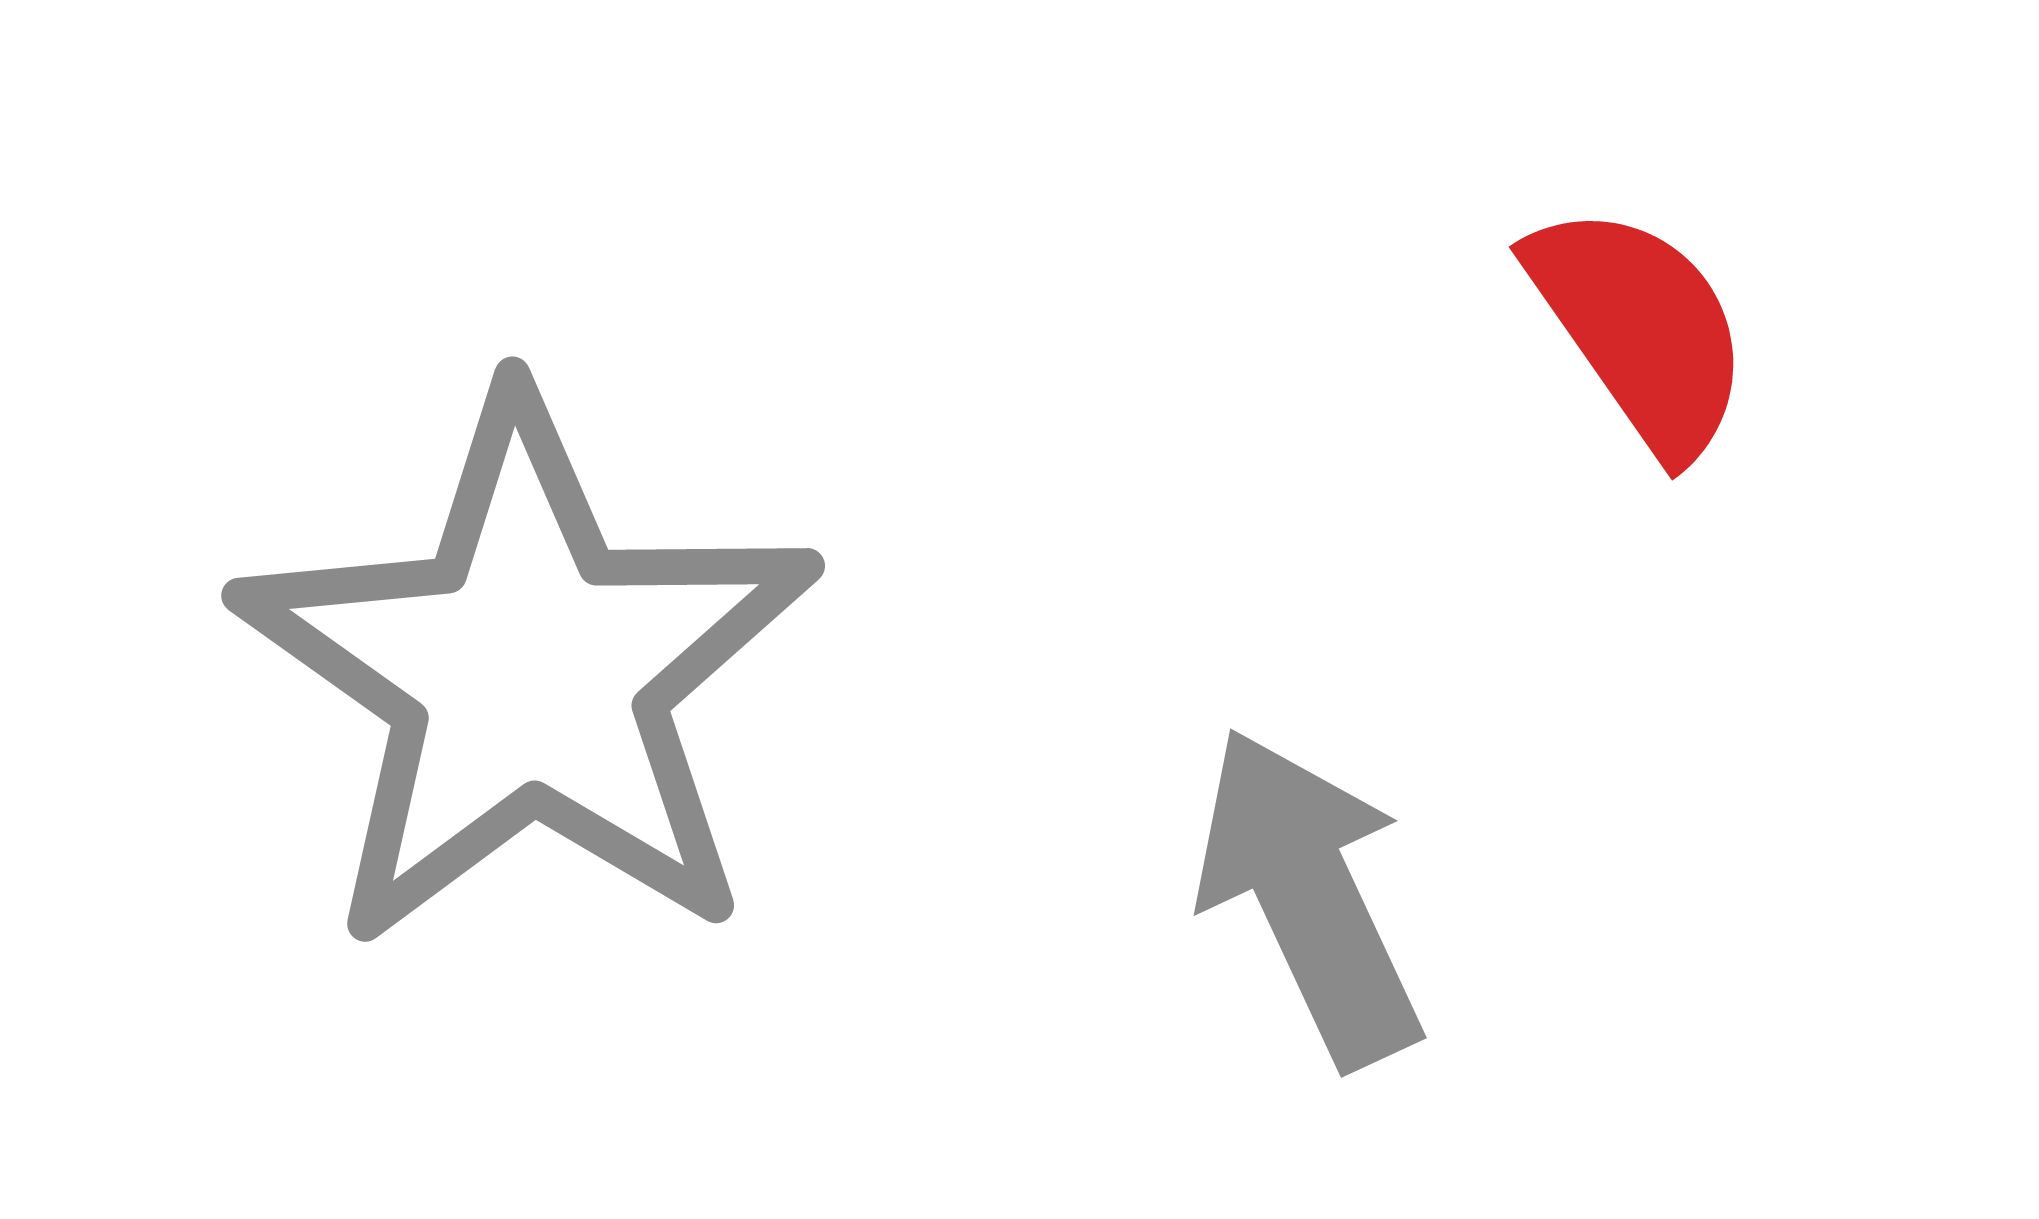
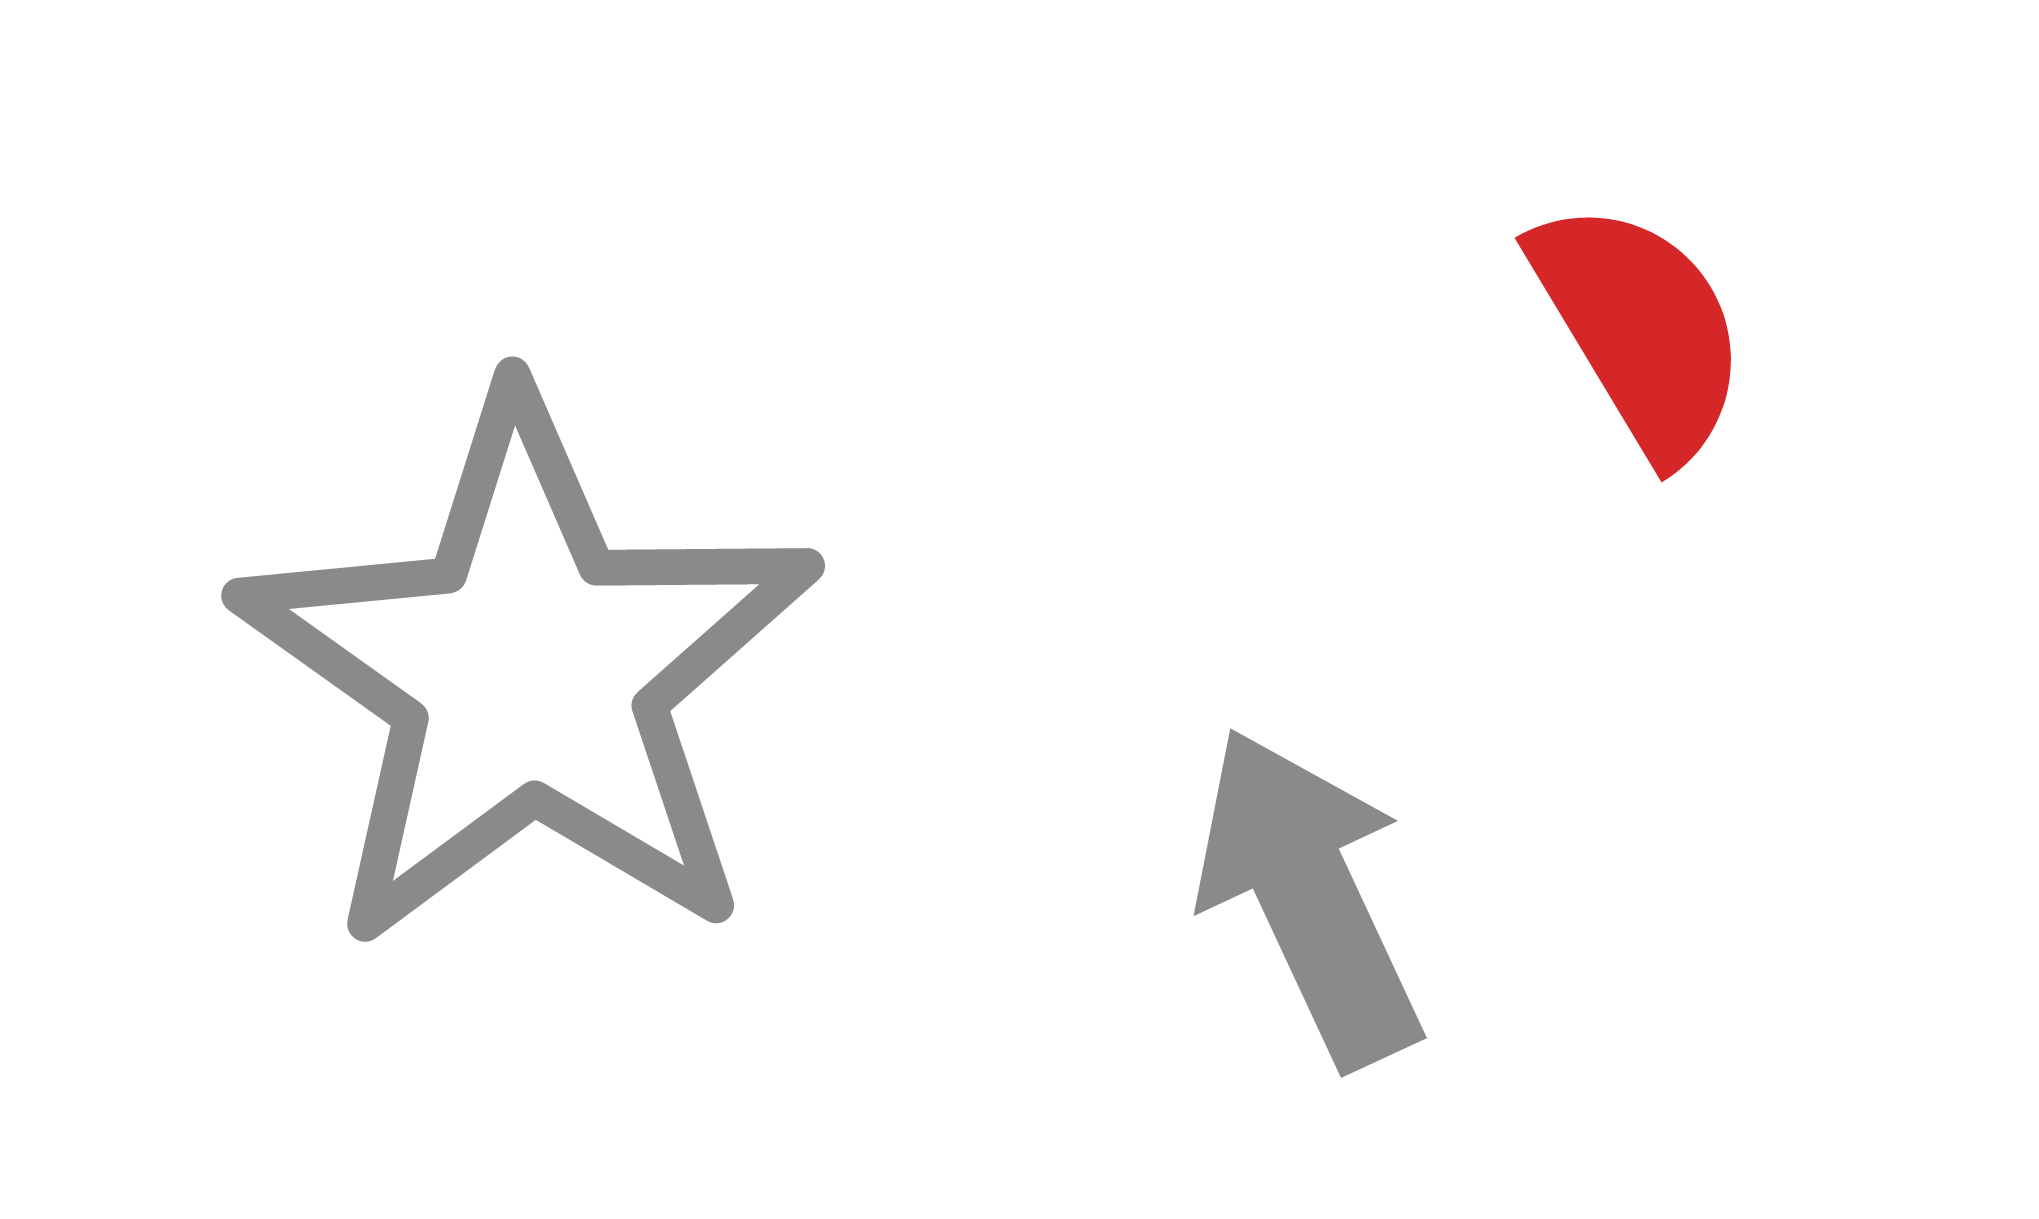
red semicircle: rotated 4 degrees clockwise
